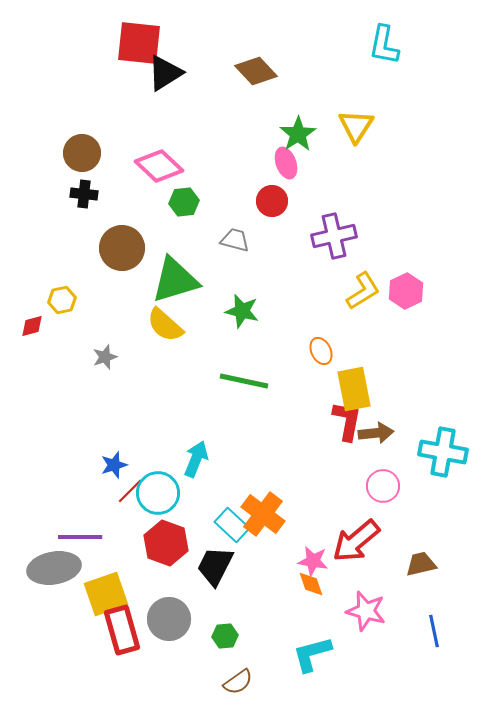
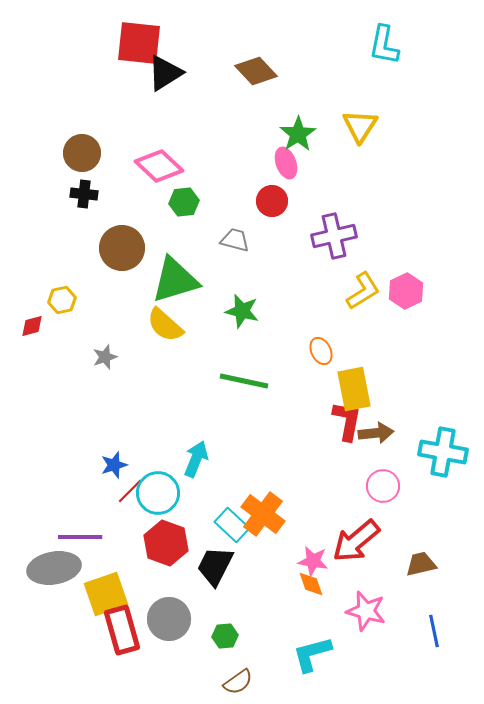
yellow triangle at (356, 126): moved 4 px right
